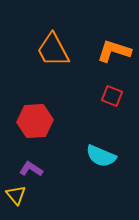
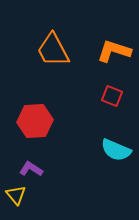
cyan semicircle: moved 15 px right, 6 px up
